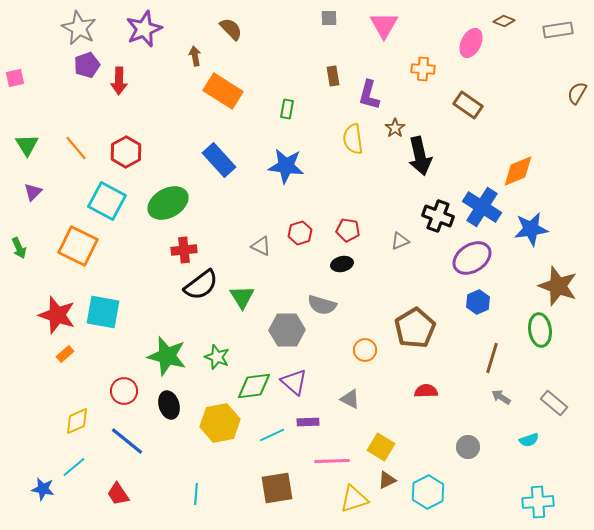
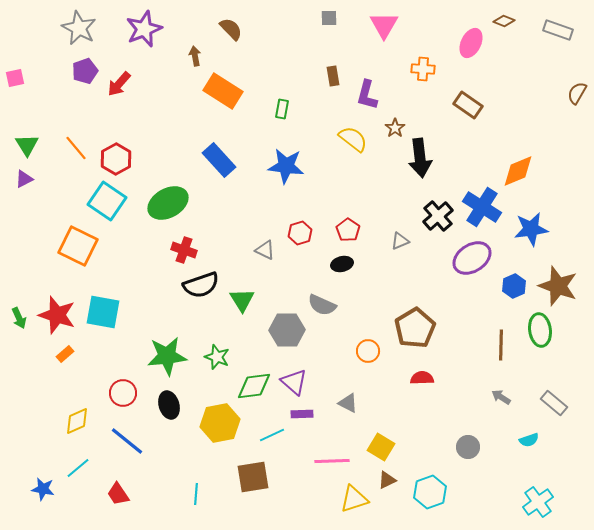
gray rectangle at (558, 30): rotated 28 degrees clockwise
purple pentagon at (87, 65): moved 2 px left, 6 px down
red arrow at (119, 81): moved 3 px down; rotated 40 degrees clockwise
purple L-shape at (369, 95): moved 2 px left
green rectangle at (287, 109): moved 5 px left
yellow semicircle at (353, 139): rotated 136 degrees clockwise
red hexagon at (126, 152): moved 10 px left, 7 px down
black arrow at (420, 156): moved 2 px down; rotated 6 degrees clockwise
purple triangle at (33, 192): moved 9 px left, 13 px up; rotated 18 degrees clockwise
cyan square at (107, 201): rotated 6 degrees clockwise
black cross at (438, 216): rotated 28 degrees clockwise
red pentagon at (348, 230): rotated 25 degrees clockwise
gray triangle at (261, 246): moved 4 px right, 4 px down
green arrow at (19, 248): moved 70 px down
red cross at (184, 250): rotated 25 degrees clockwise
black semicircle at (201, 285): rotated 18 degrees clockwise
green triangle at (242, 297): moved 3 px down
blue hexagon at (478, 302): moved 36 px right, 16 px up
gray semicircle at (322, 305): rotated 8 degrees clockwise
orange circle at (365, 350): moved 3 px right, 1 px down
green star at (167, 356): rotated 21 degrees counterclockwise
brown line at (492, 358): moved 9 px right, 13 px up; rotated 16 degrees counterclockwise
red circle at (124, 391): moved 1 px left, 2 px down
red semicircle at (426, 391): moved 4 px left, 13 px up
gray triangle at (350, 399): moved 2 px left, 4 px down
purple rectangle at (308, 422): moved 6 px left, 8 px up
cyan line at (74, 467): moved 4 px right, 1 px down
brown square at (277, 488): moved 24 px left, 11 px up
cyan hexagon at (428, 492): moved 2 px right; rotated 8 degrees clockwise
cyan cross at (538, 502): rotated 32 degrees counterclockwise
